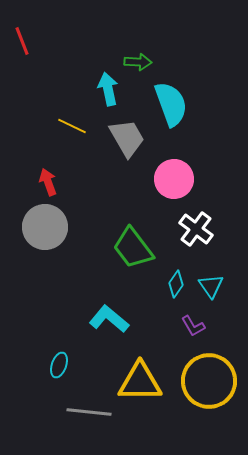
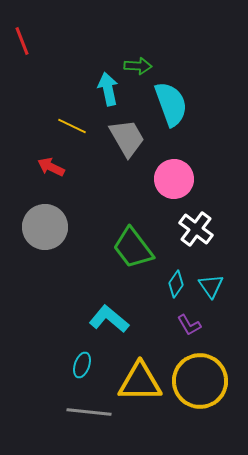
green arrow: moved 4 px down
red arrow: moved 3 px right, 15 px up; rotated 44 degrees counterclockwise
purple L-shape: moved 4 px left, 1 px up
cyan ellipse: moved 23 px right
yellow circle: moved 9 px left
